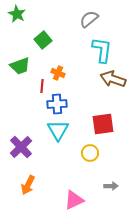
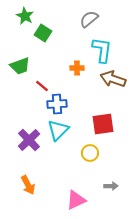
green star: moved 8 px right, 2 px down
green square: moved 7 px up; rotated 18 degrees counterclockwise
orange cross: moved 19 px right, 5 px up; rotated 24 degrees counterclockwise
red line: rotated 56 degrees counterclockwise
cyan triangle: rotated 15 degrees clockwise
purple cross: moved 8 px right, 7 px up
orange arrow: rotated 54 degrees counterclockwise
pink triangle: moved 2 px right
